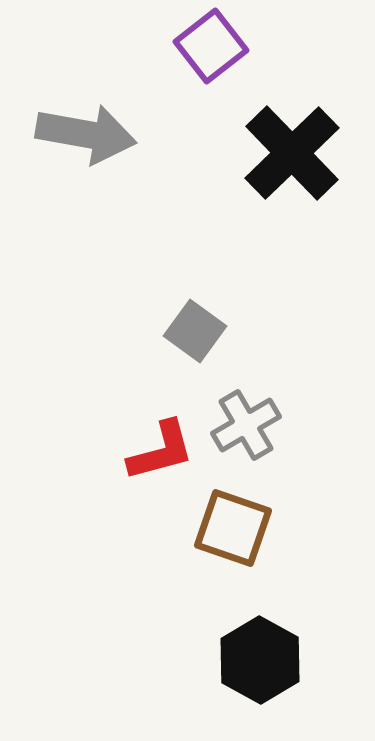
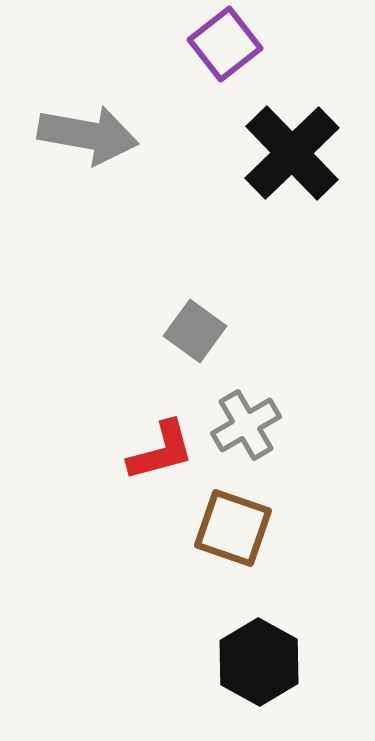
purple square: moved 14 px right, 2 px up
gray arrow: moved 2 px right, 1 px down
black hexagon: moved 1 px left, 2 px down
